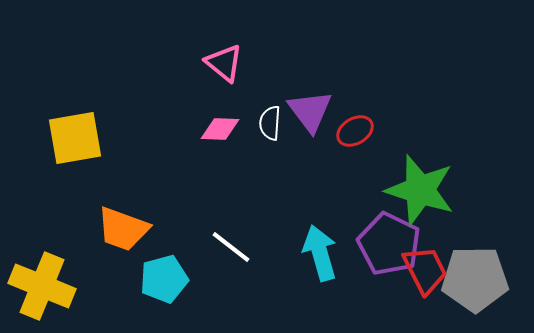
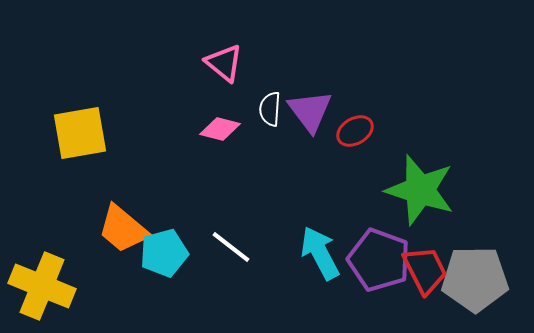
white semicircle: moved 14 px up
pink diamond: rotated 12 degrees clockwise
yellow square: moved 5 px right, 5 px up
orange trapezoid: rotated 20 degrees clockwise
purple pentagon: moved 10 px left, 16 px down; rotated 6 degrees counterclockwise
cyan arrow: rotated 12 degrees counterclockwise
cyan pentagon: moved 26 px up
